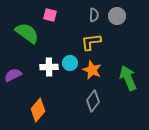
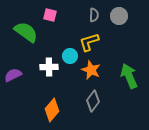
gray circle: moved 2 px right
green semicircle: moved 1 px left, 1 px up
yellow L-shape: moved 2 px left; rotated 10 degrees counterclockwise
cyan circle: moved 7 px up
orange star: moved 1 px left
green arrow: moved 1 px right, 2 px up
orange diamond: moved 14 px right
